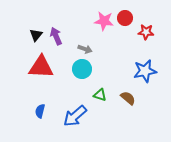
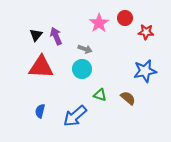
pink star: moved 5 px left, 2 px down; rotated 30 degrees clockwise
